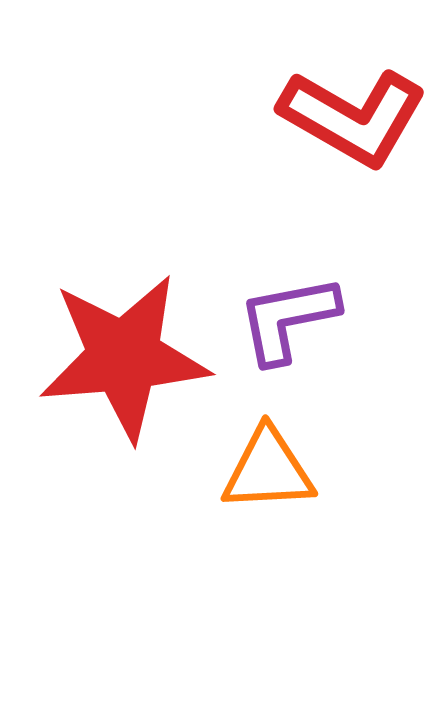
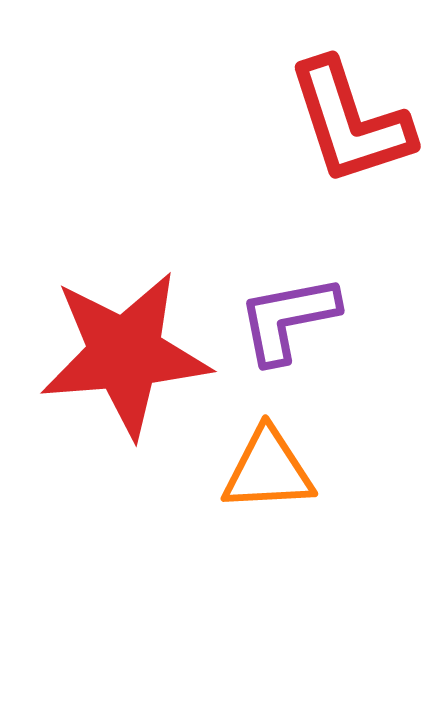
red L-shape: moved 3 px left, 5 px down; rotated 42 degrees clockwise
red star: moved 1 px right, 3 px up
